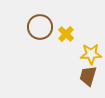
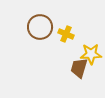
yellow cross: rotated 21 degrees counterclockwise
brown trapezoid: moved 9 px left, 8 px up
